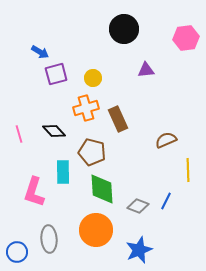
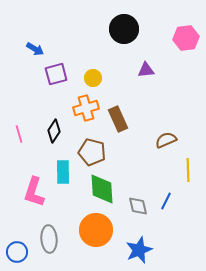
blue arrow: moved 5 px left, 3 px up
black diamond: rotated 75 degrees clockwise
gray diamond: rotated 55 degrees clockwise
